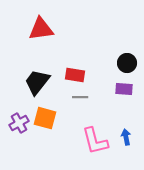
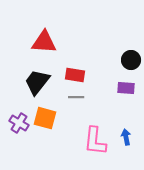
red triangle: moved 3 px right, 13 px down; rotated 12 degrees clockwise
black circle: moved 4 px right, 3 px up
purple rectangle: moved 2 px right, 1 px up
gray line: moved 4 px left
purple cross: rotated 30 degrees counterclockwise
pink L-shape: rotated 20 degrees clockwise
